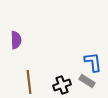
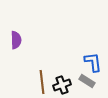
brown line: moved 13 px right
